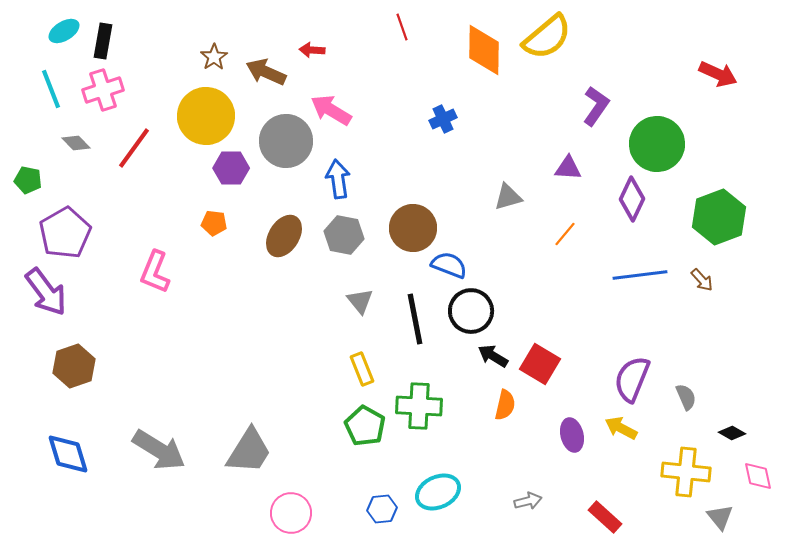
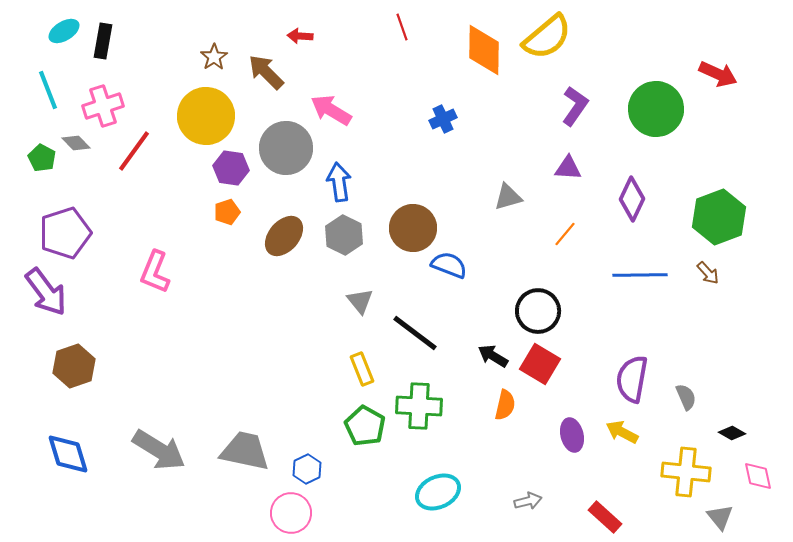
red arrow at (312, 50): moved 12 px left, 14 px up
brown arrow at (266, 72): rotated 21 degrees clockwise
cyan line at (51, 89): moved 3 px left, 1 px down
pink cross at (103, 90): moved 16 px down
purple L-shape at (596, 106): moved 21 px left
gray circle at (286, 141): moved 7 px down
green circle at (657, 144): moved 1 px left, 35 px up
red line at (134, 148): moved 3 px down
purple hexagon at (231, 168): rotated 8 degrees clockwise
blue arrow at (338, 179): moved 1 px right, 3 px down
green pentagon at (28, 180): moved 14 px right, 22 px up; rotated 16 degrees clockwise
orange pentagon at (214, 223): moved 13 px right, 11 px up; rotated 25 degrees counterclockwise
purple pentagon at (65, 233): rotated 12 degrees clockwise
gray hexagon at (344, 235): rotated 15 degrees clockwise
brown ellipse at (284, 236): rotated 9 degrees clockwise
blue line at (640, 275): rotated 6 degrees clockwise
brown arrow at (702, 280): moved 6 px right, 7 px up
black circle at (471, 311): moved 67 px right
black line at (415, 319): moved 14 px down; rotated 42 degrees counterclockwise
purple semicircle at (632, 379): rotated 12 degrees counterclockwise
yellow arrow at (621, 428): moved 1 px right, 4 px down
gray trapezoid at (249, 451): moved 4 px left; rotated 110 degrees counterclockwise
blue hexagon at (382, 509): moved 75 px left, 40 px up; rotated 20 degrees counterclockwise
